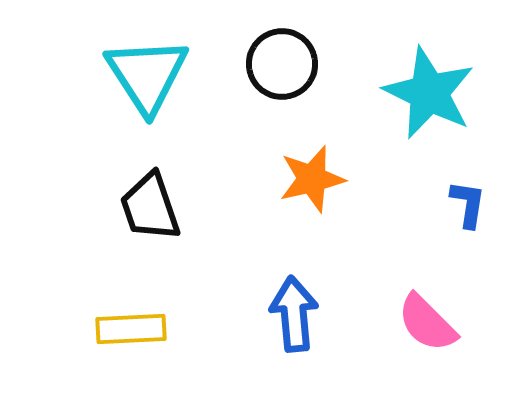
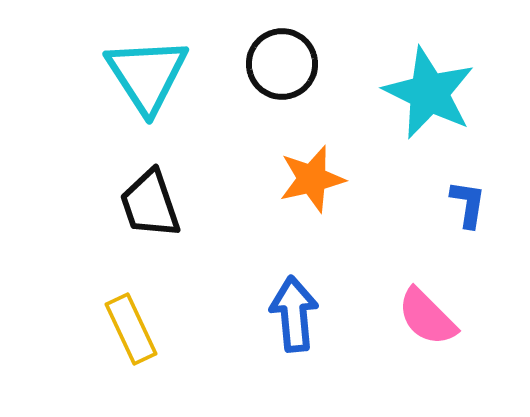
black trapezoid: moved 3 px up
pink semicircle: moved 6 px up
yellow rectangle: rotated 68 degrees clockwise
